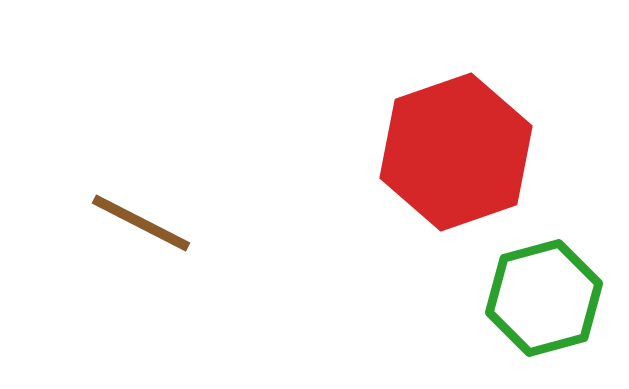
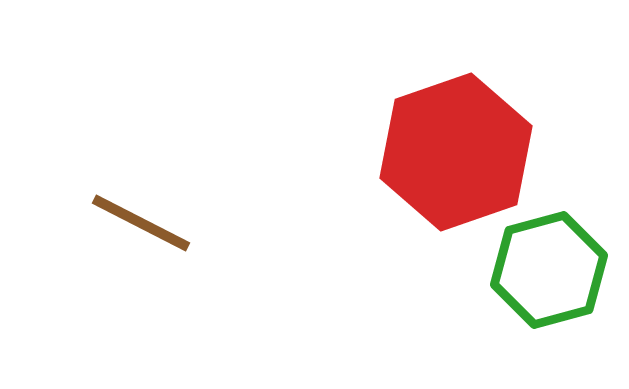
green hexagon: moved 5 px right, 28 px up
